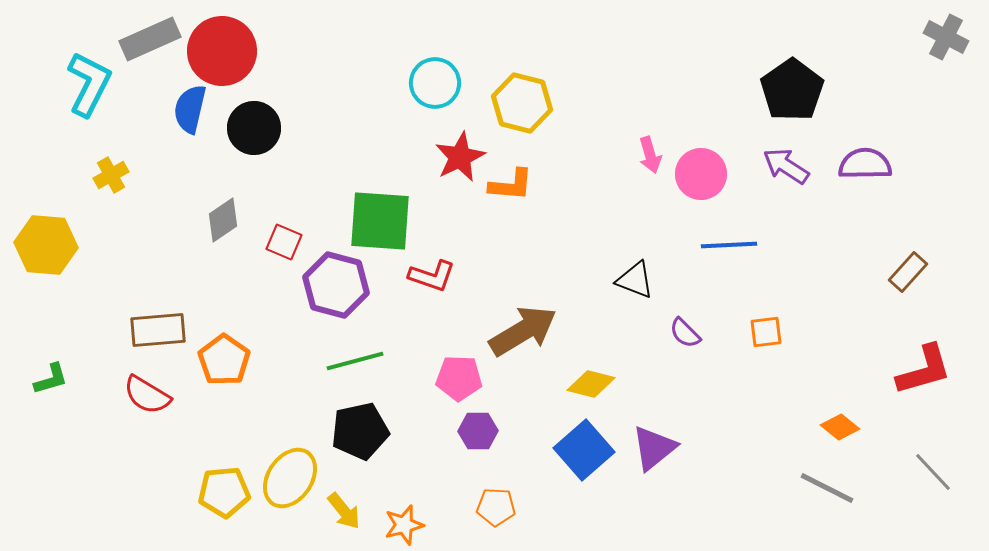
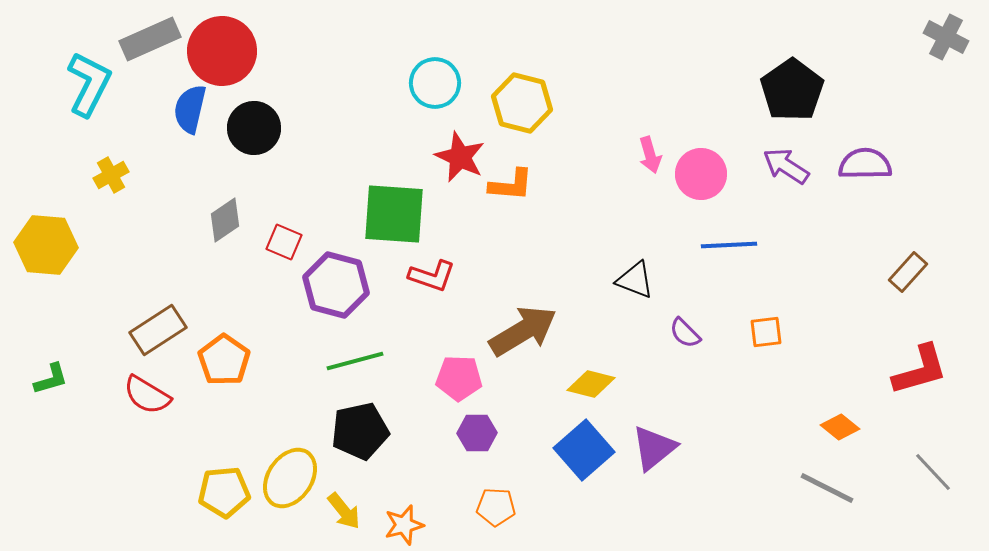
red star at (460, 157): rotated 21 degrees counterclockwise
gray diamond at (223, 220): moved 2 px right
green square at (380, 221): moved 14 px right, 7 px up
brown rectangle at (158, 330): rotated 28 degrees counterclockwise
red L-shape at (924, 370): moved 4 px left
purple hexagon at (478, 431): moved 1 px left, 2 px down
